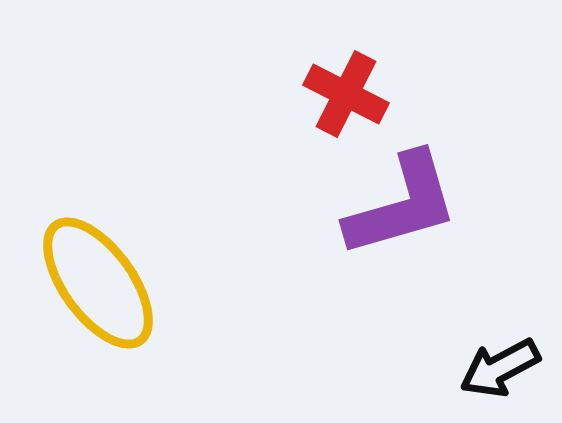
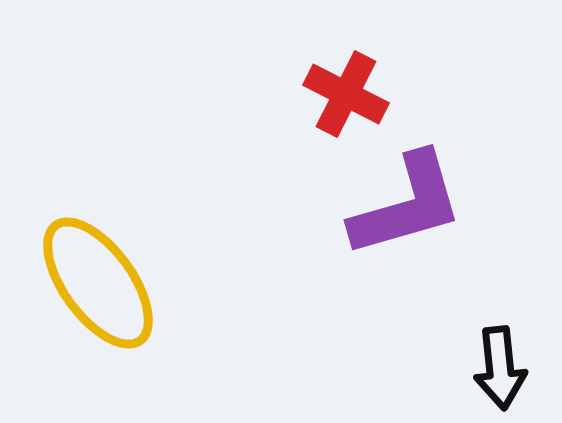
purple L-shape: moved 5 px right
black arrow: rotated 68 degrees counterclockwise
